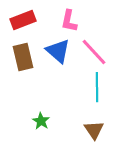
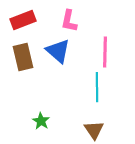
pink line: moved 11 px right; rotated 44 degrees clockwise
